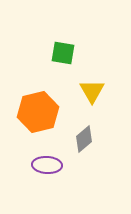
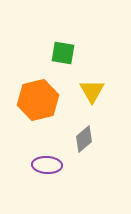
orange hexagon: moved 12 px up
